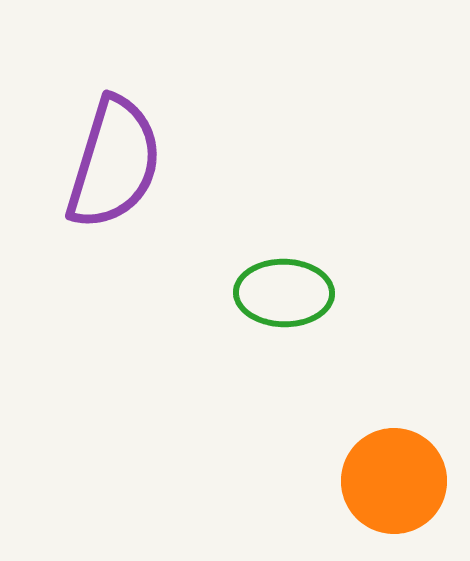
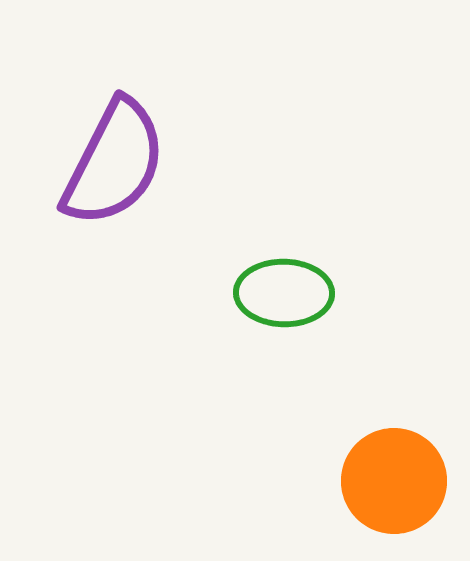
purple semicircle: rotated 10 degrees clockwise
